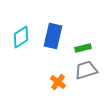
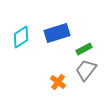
blue rectangle: moved 4 px right, 3 px up; rotated 60 degrees clockwise
green rectangle: moved 1 px right, 1 px down; rotated 14 degrees counterclockwise
gray trapezoid: rotated 35 degrees counterclockwise
